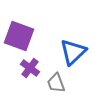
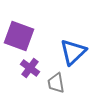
gray trapezoid: rotated 10 degrees clockwise
